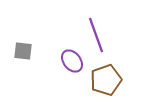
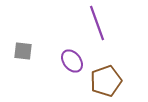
purple line: moved 1 px right, 12 px up
brown pentagon: moved 1 px down
